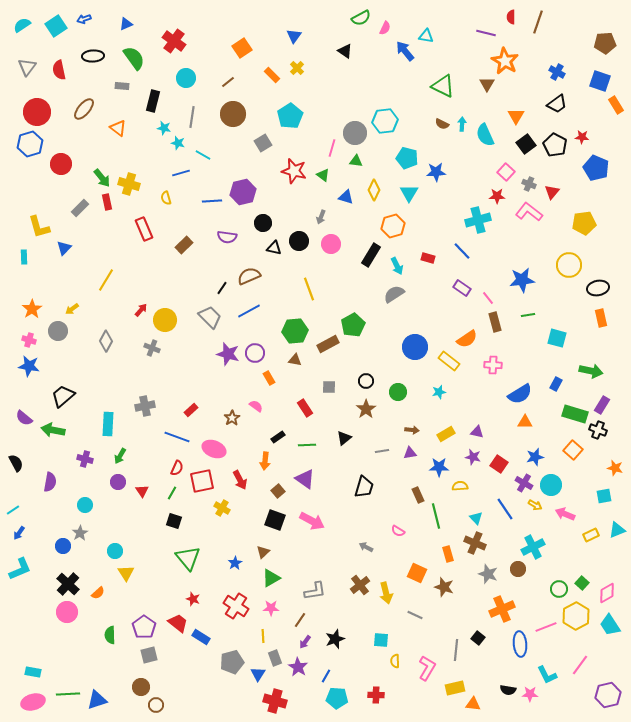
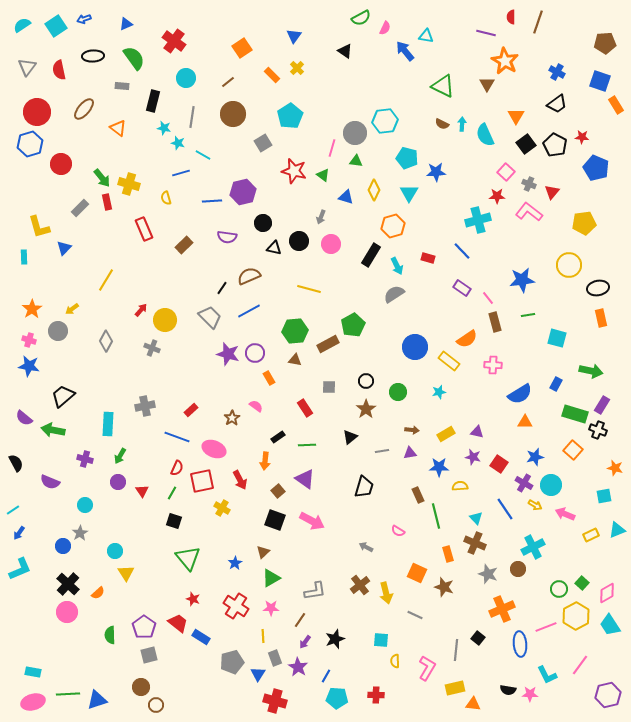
yellow line at (309, 289): rotated 55 degrees counterclockwise
black triangle at (344, 438): moved 6 px right, 1 px up
purple semicircle at (50, 482): rotated 102 degrees clockwise
